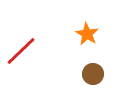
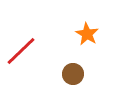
brown circle: moved 20 px left
